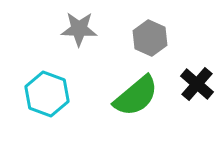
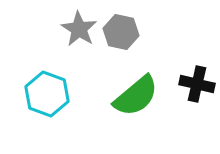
gray star: rotated 30 degrees clockwise
gray hexagon: moved 29 px left, 6 px up; rotated 12 degrees counterclockwise
black cross: rotated 28 degrees counterclockwise
